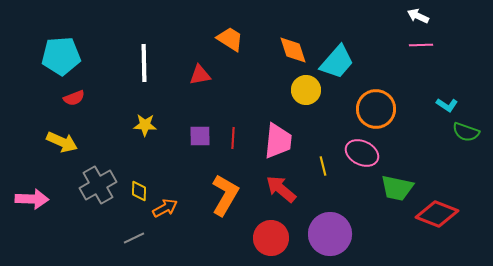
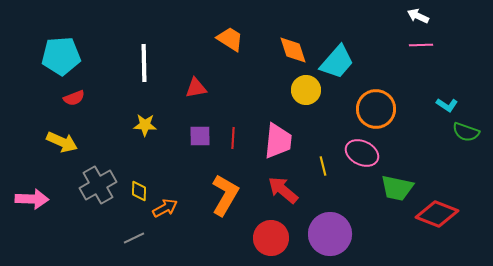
red triangle: moved 4 px left, 13 px down
red arrow: moved 2 px right, 1 px down
